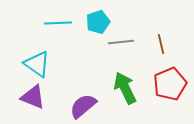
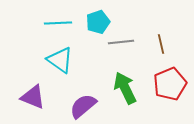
cyan triangle: moved 23 px right, 4 px up
